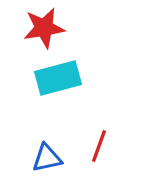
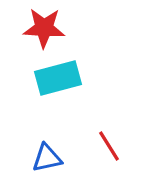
red star: rotated 12 degrees clockwise
red line: moved 10 px right; rotated 52 degrees counterclockwise
